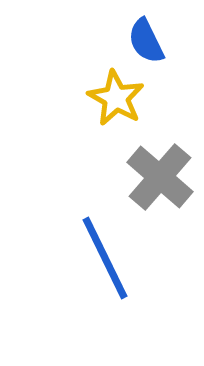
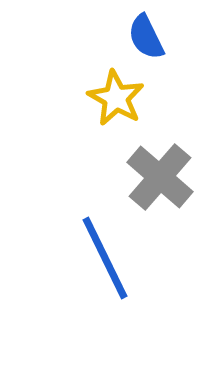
blue semicircle: moved 4 px up
